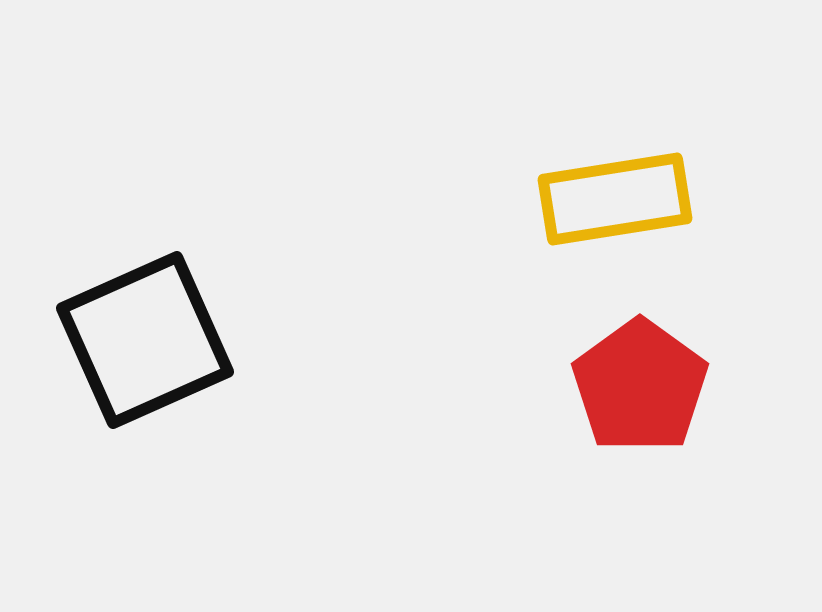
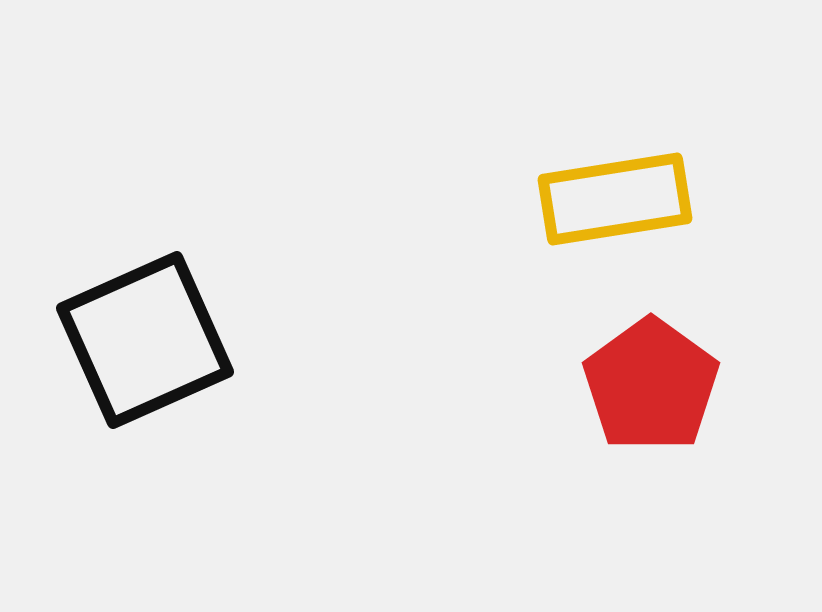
red pentagon: moved 11 px right, 1 px up
